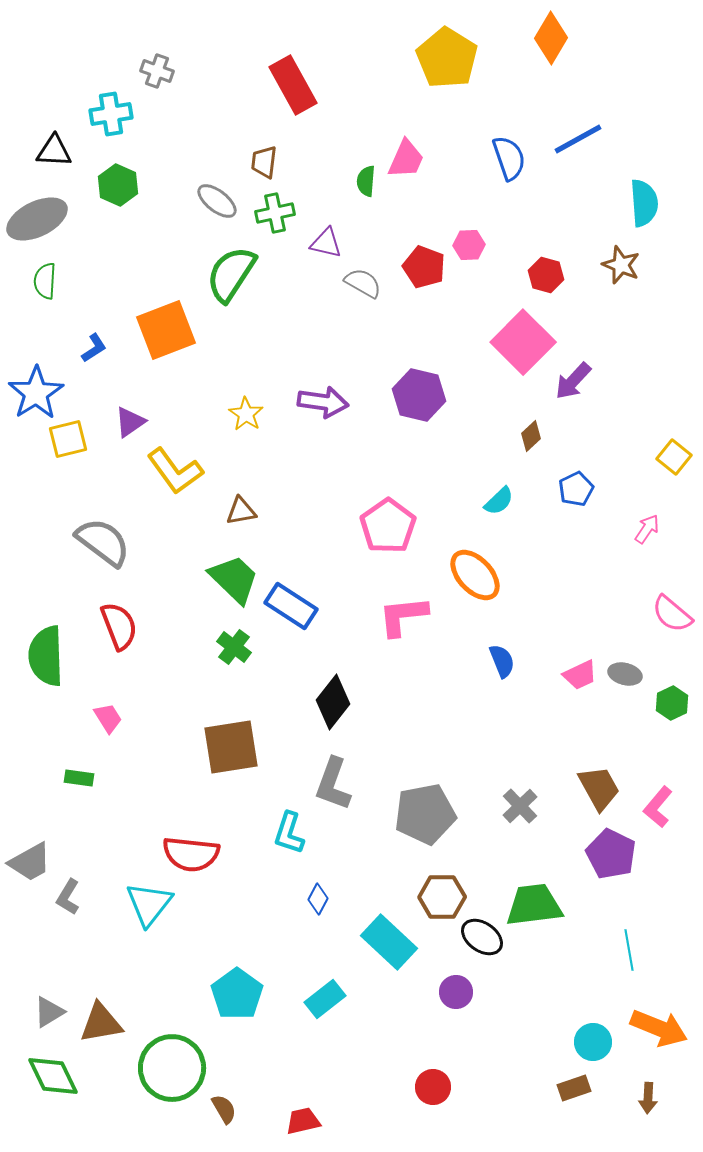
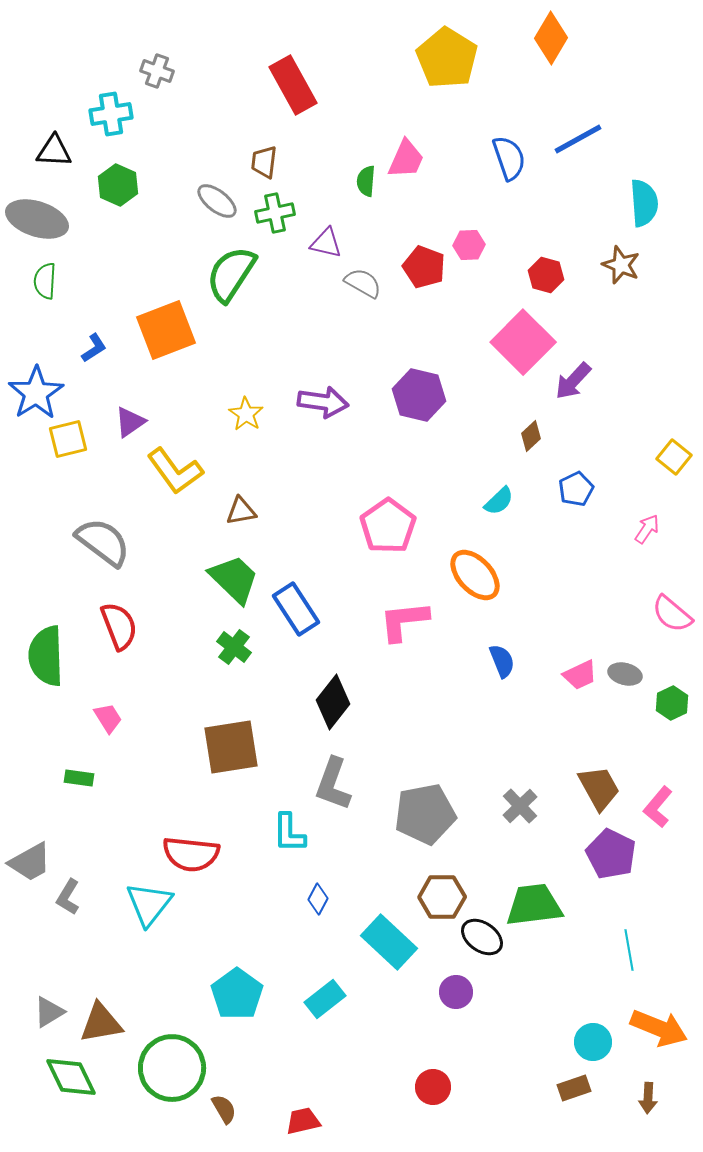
gray ellipse at (37, 219): rotated 44 degrees clockwise
blue rectangle at (291, 606): moved 5 px right, 3 px down; rotated 24 degrees clockwise
pink L-shape at (403, 616): moved 1 px right, 5 px down
cyan L-shape at (289, 833): rotated 18 degrees counterclockwise
green diamond at (53, 1076): moved 18 px right, 1 px down
